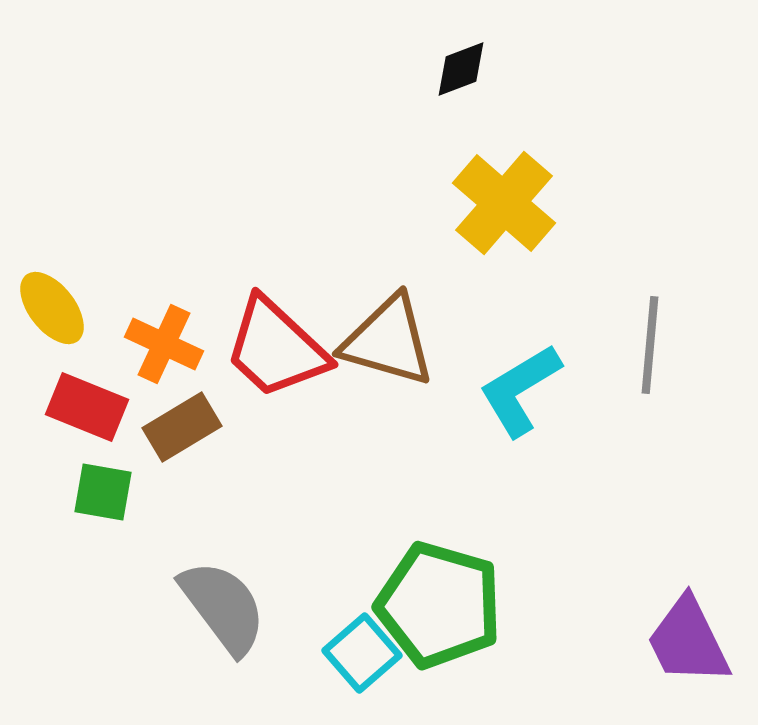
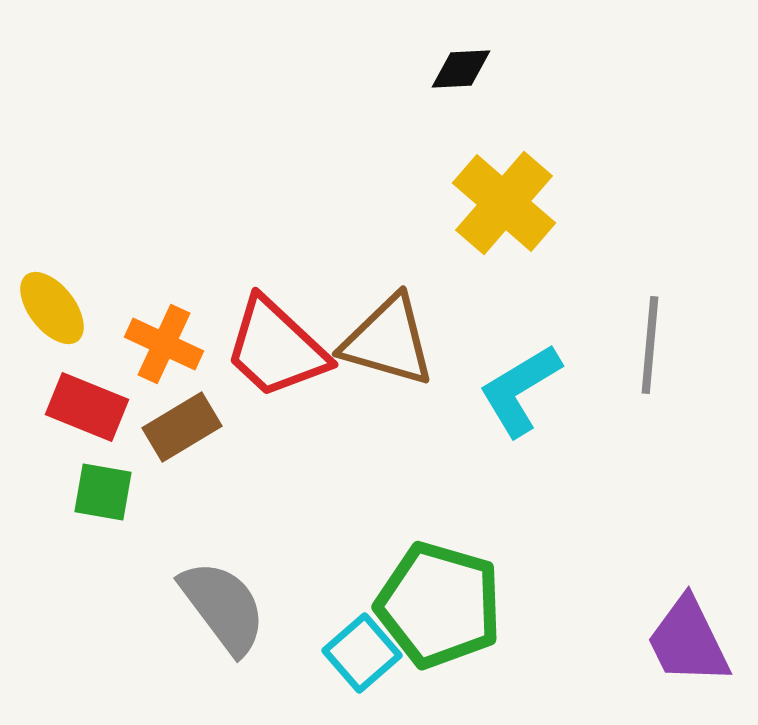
black diamond: rotated 18 degrees clockwise
